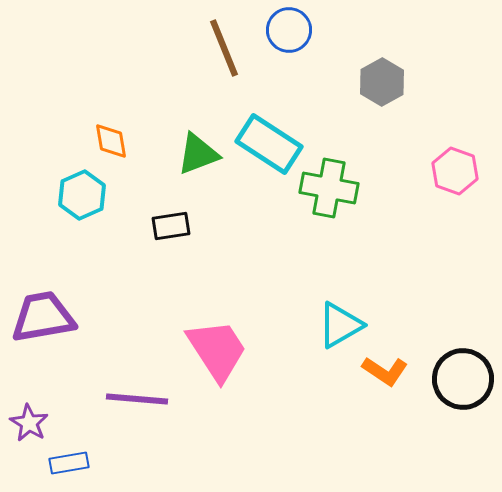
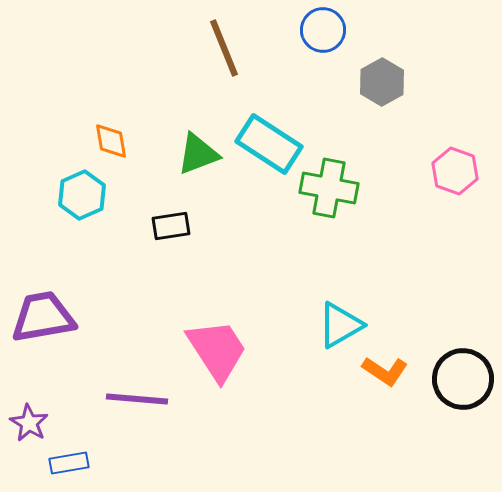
blue circle: moved 34 px right
